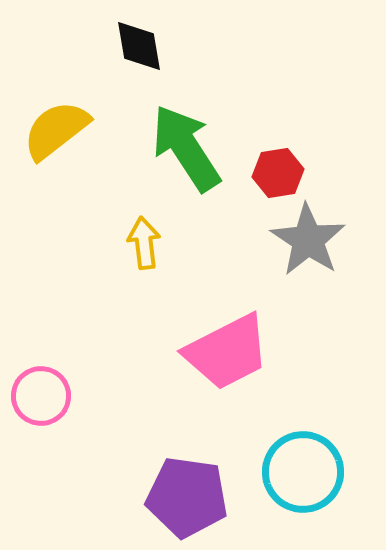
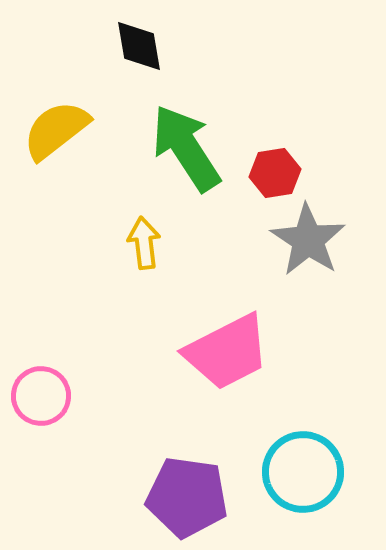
red hexagon: moved 3 px left
